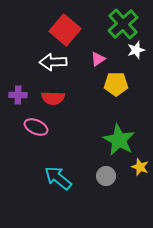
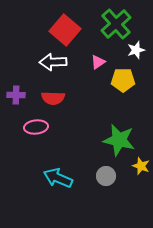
green cross: moved 7 px left
pink triangle: moved 3 px down
yellow pentagon: moved 7 px right, 4 px up
purple cross: moved 2 px left
pink ellipse: rotated 30 degrees counterclockwise
green star: rotated 16 degrees counterclockwise
yellow star: moved 1 px right, 1 px up
cyan arrow: rotated 16 degrees counterclockwise
